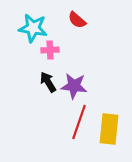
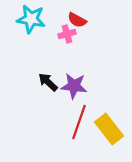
red semicircle: rotated 12 degrees counterclockwise
cyan star: moved 2 px left, 9 px up
pink cross: moved 17 px right, 16 px up; rotated 12 degrees counterclockwise
black arrow: rotated 15 degrees counterclockwise
yellow rectangle: rotated 44 degrees counterclockwise
